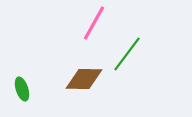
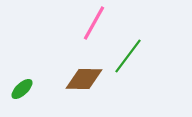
green line: moved 1 px right, 2 px down
green ellipse: rotated 65 degrees clockwise
